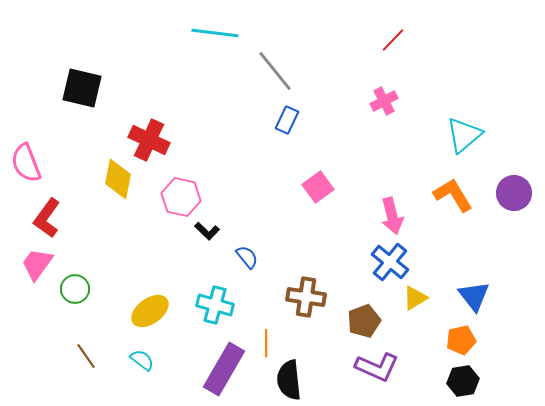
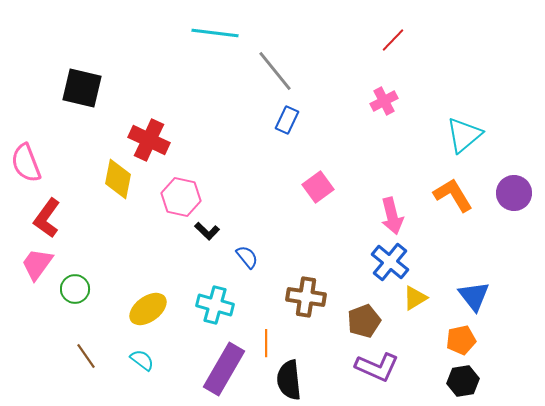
yellow ellipse: moved 2 px left, 2 px up
